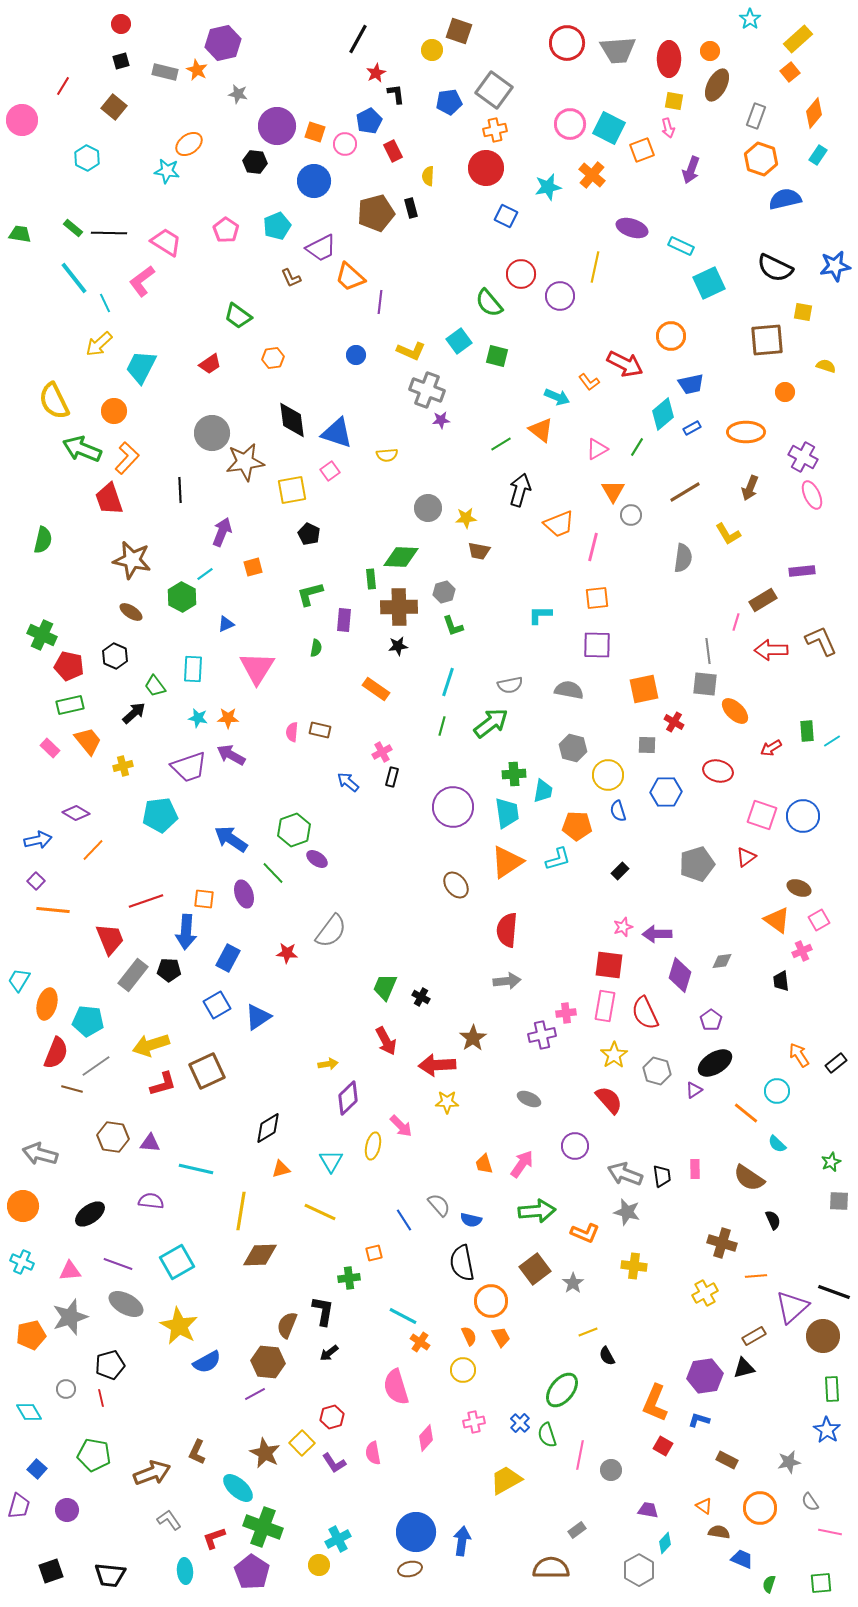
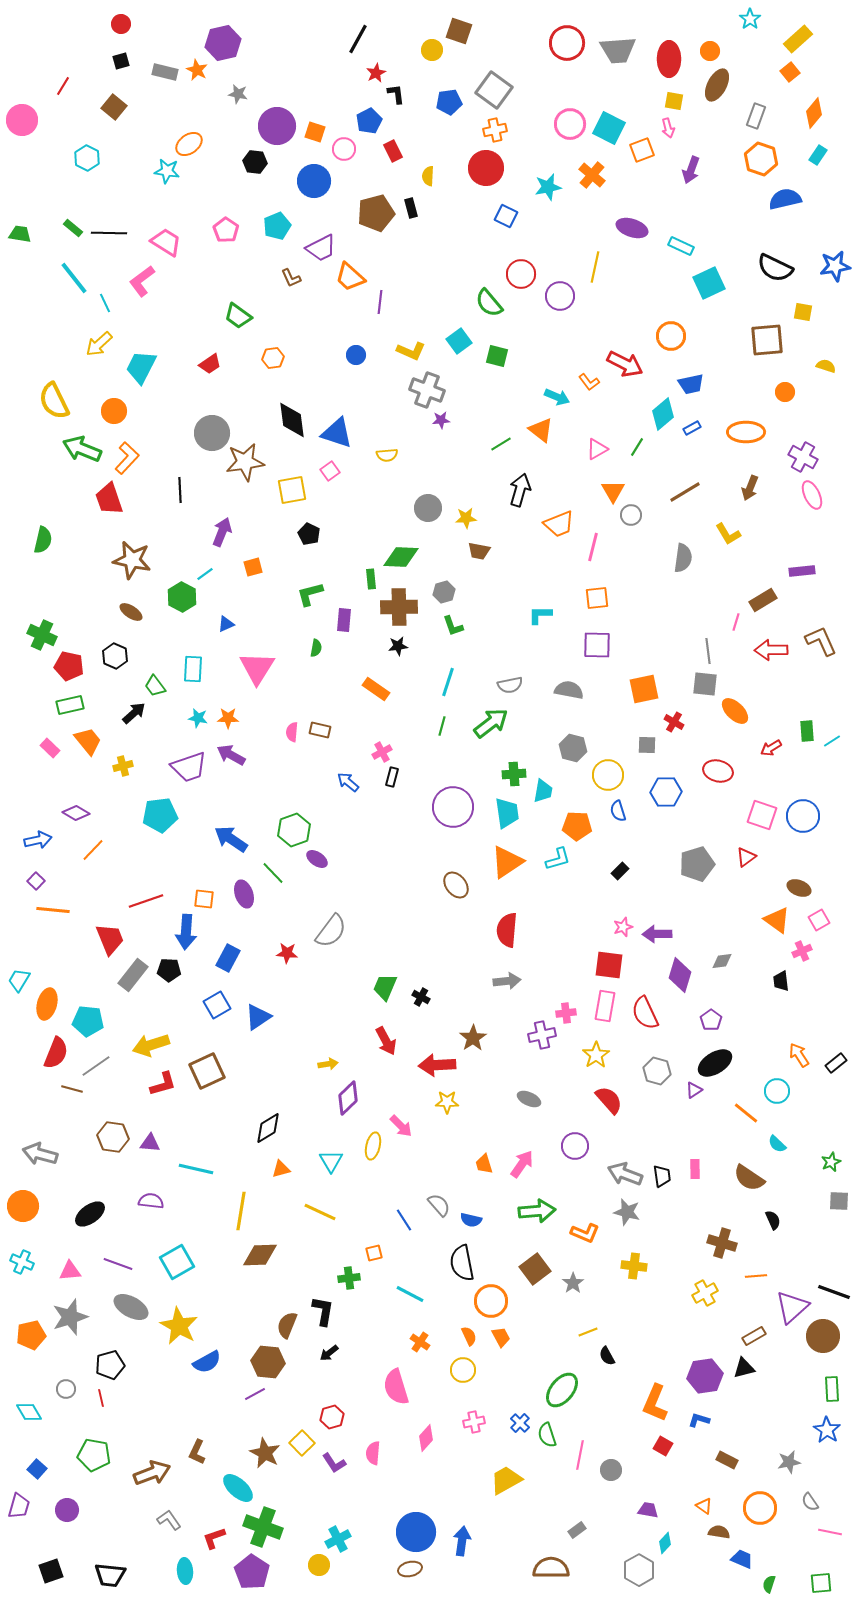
pink circle at (345, 144): moved 1 px left, 5 px down
yellow star at (614, 1055): moved 18 px left
gray ellipse at (126, 1304): moved 5 px right, 3 px down
cyan line at (403, 1316): moved 7 px right, 22 px up
pink semicircle at (373, 1453): rotated 15 degrees clockwise
